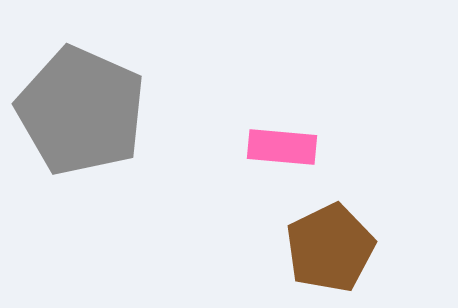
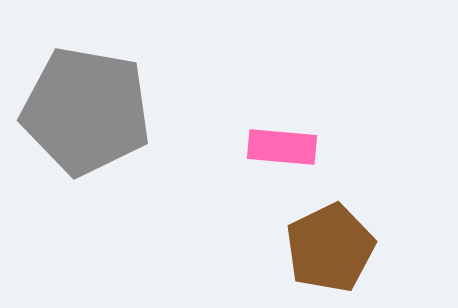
gray pentagon: moved 5 px right; rotated 14 degrees counterclockwise
